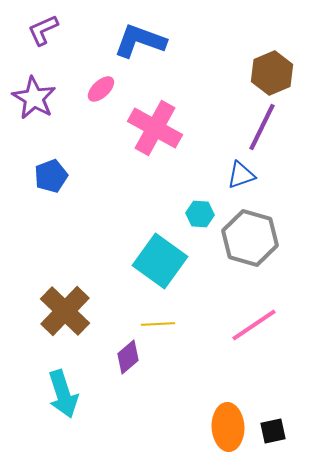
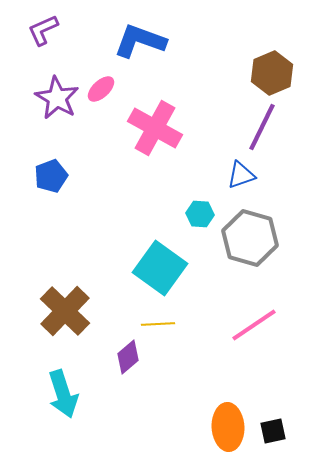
purple star: moved 23 px right
cyan square: moved 7 px down
